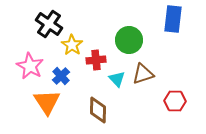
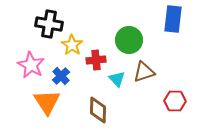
black cross: rotated 24 degrees counterclockwise
pink star: moved 1 px right, 1 px up
brown triangle: moved 1 px right, 2 px up
